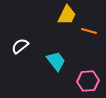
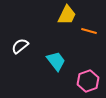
pink hexagon: rotated 15 degrees counterclockwise
